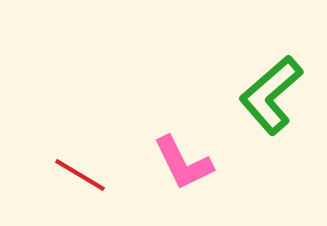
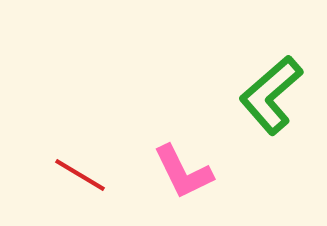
pink L-shape: moved 9 px down
